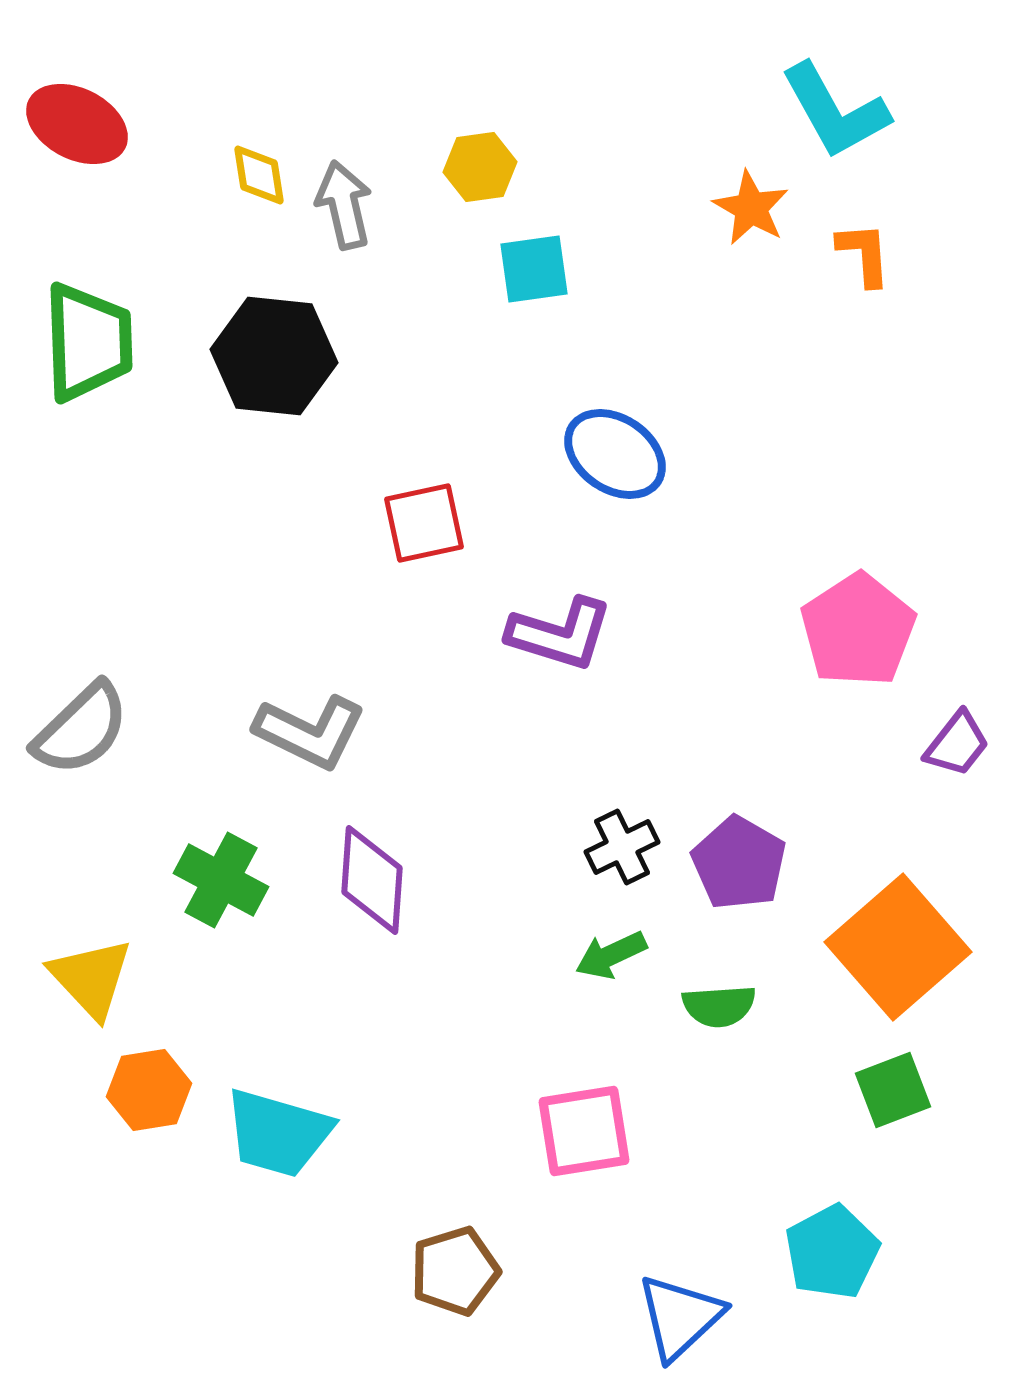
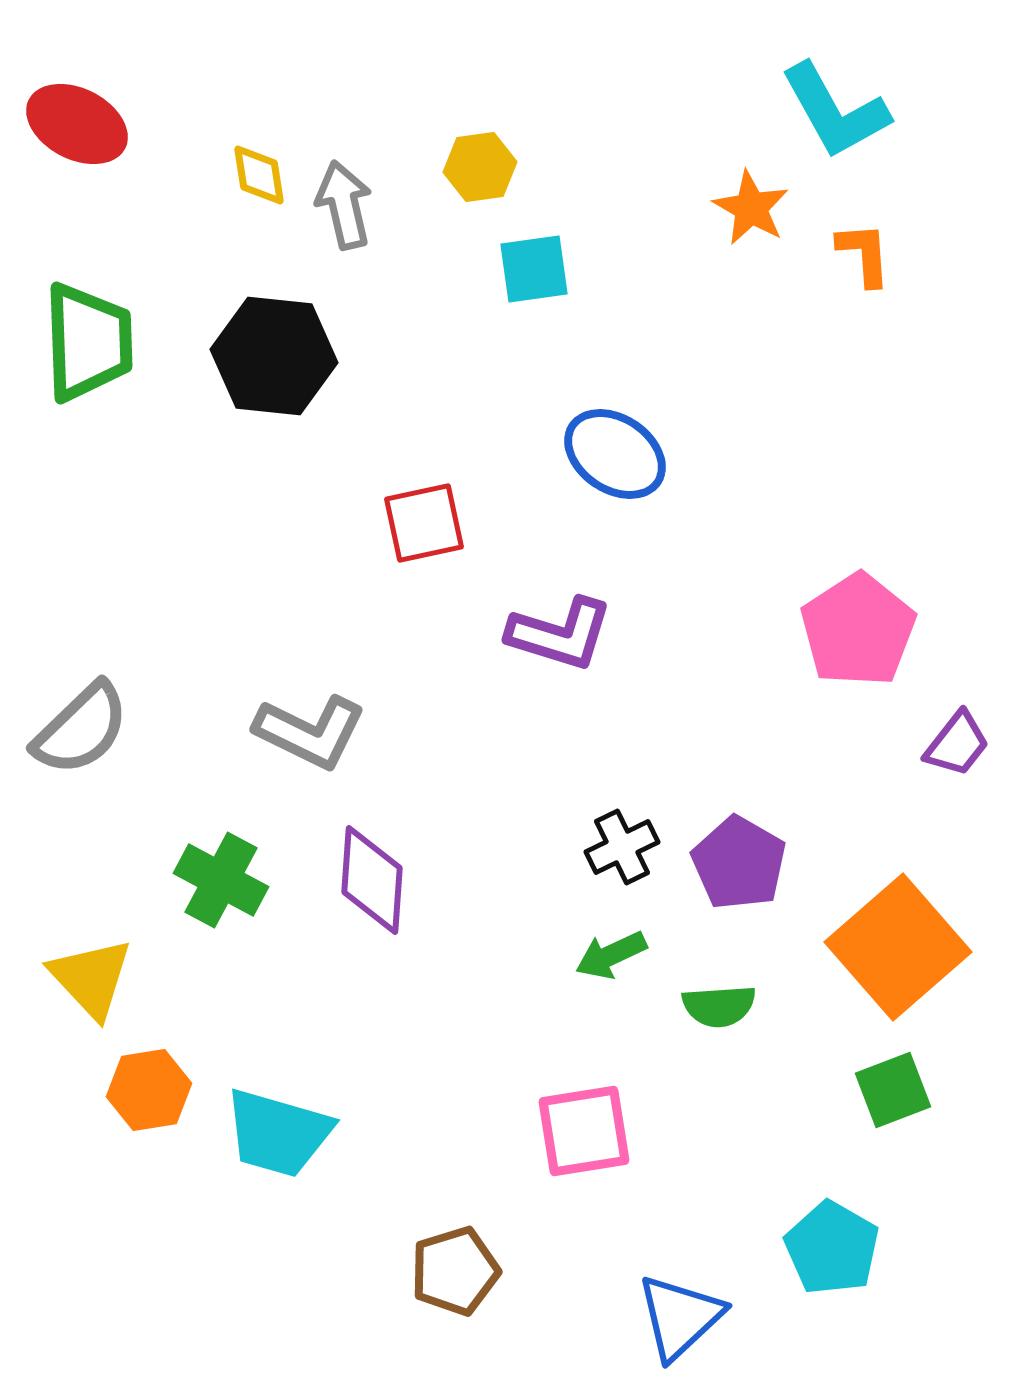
cyan pentagon: moved 4 px up; rotated 14 degrees counterclockwise
